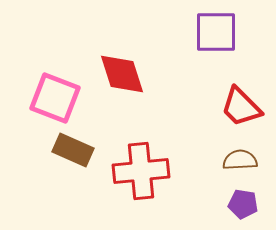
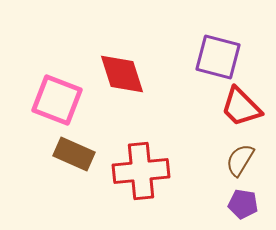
purple square: moved 2 px right, 25 px down; rotated 15 degrees clockwise
pink square: moved 2 px right, 2 px down
brown rectangle: moved 1 px right, 4 px down
brown semicircle: rotated 56 degrees counterclockwise
